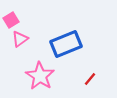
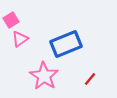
pink star: moved 4 px right
